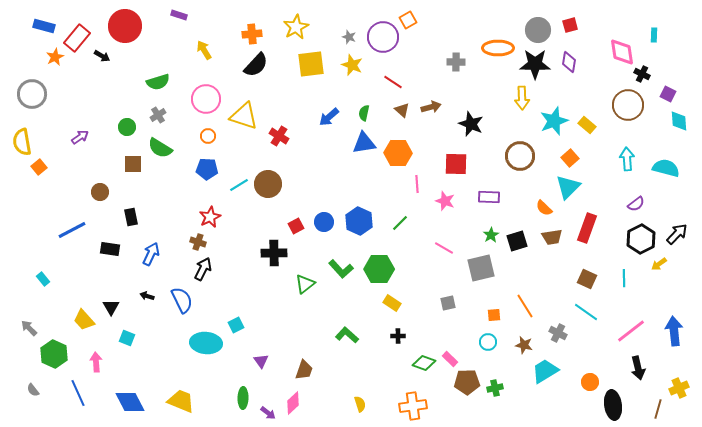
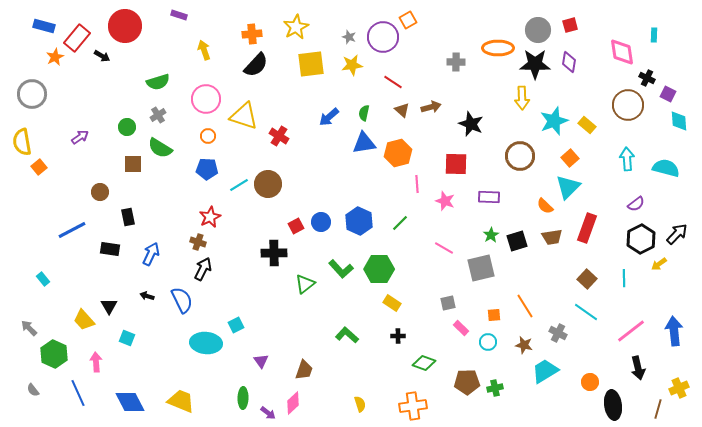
yellow arrow at (204, 50): rotated 12 degrees clockwise
yellow star at (352, 65): rotated 30 degrees counterclockwise
black cross at (642, 74): moved 5 px right, 4 px down
orange hexagon at (398, 153): rotated 16 degrees counterclockwise
orange semicircle at (544, 208): moved 1 px right, 2 px up
black rectangle at (131, 217): moved 3 px left
blue circle at (324, 222): moved 3 px left
brown square at (587, 279): rotated 18 degrees clockwise
black triangle at (111, 307): moved 2 px left, 1 px up
pink rectangle at (450, 359): moved 11 px right, 31 px up
